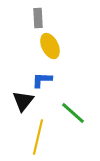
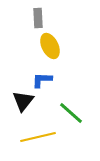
green line: moved 2 px left
yellow line: rotated 64 degrees clockwise
